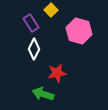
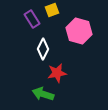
yellow square: moved 1 px right; rotated 24 degrees clockwise
purple rectangle: moved 1 px right, 4 px up
white diamond: moved 9 px right
